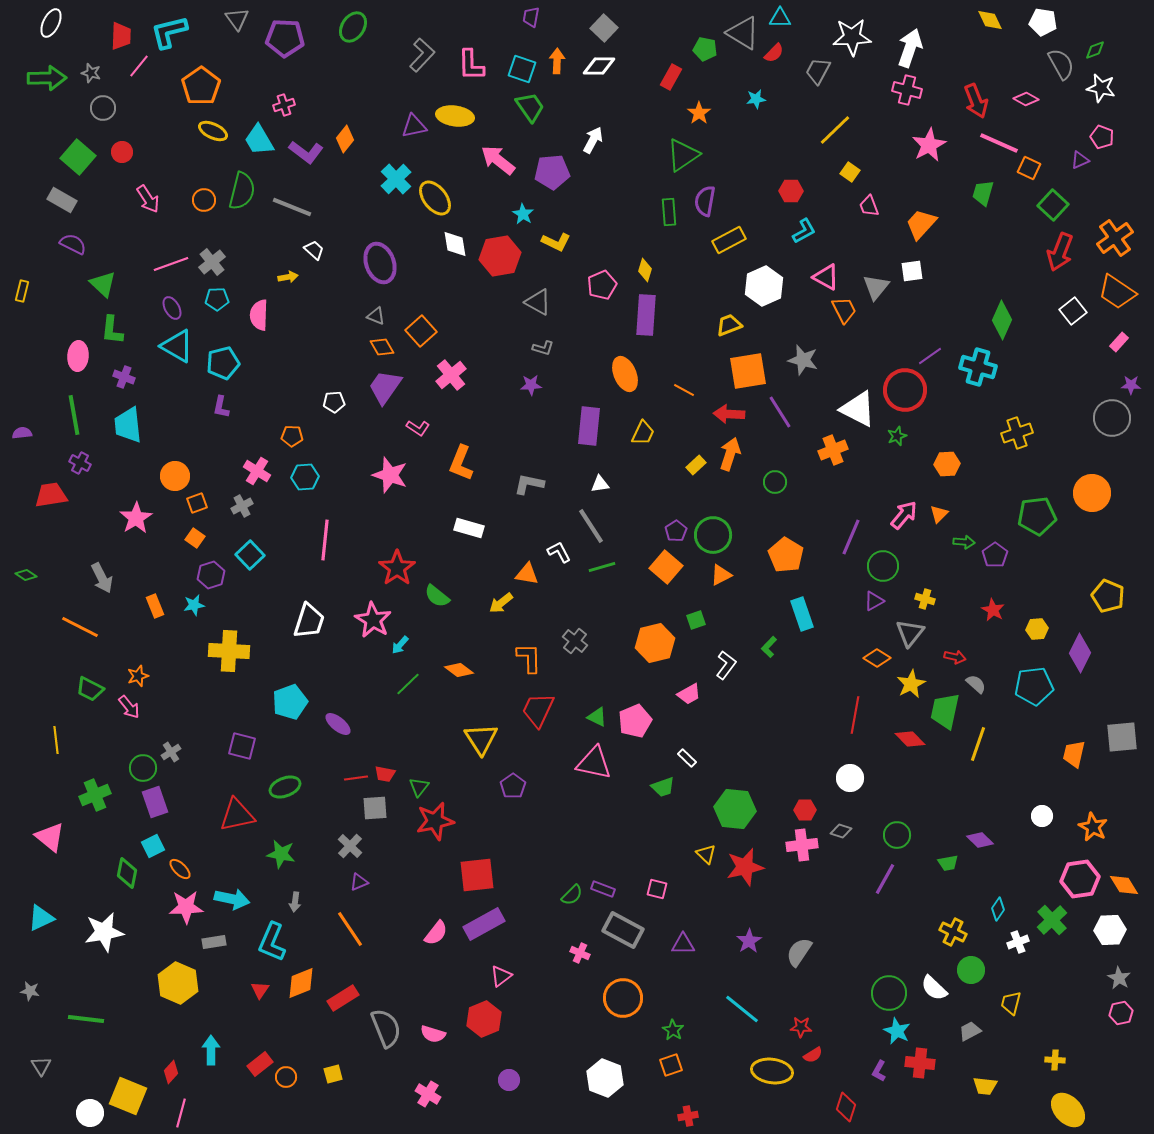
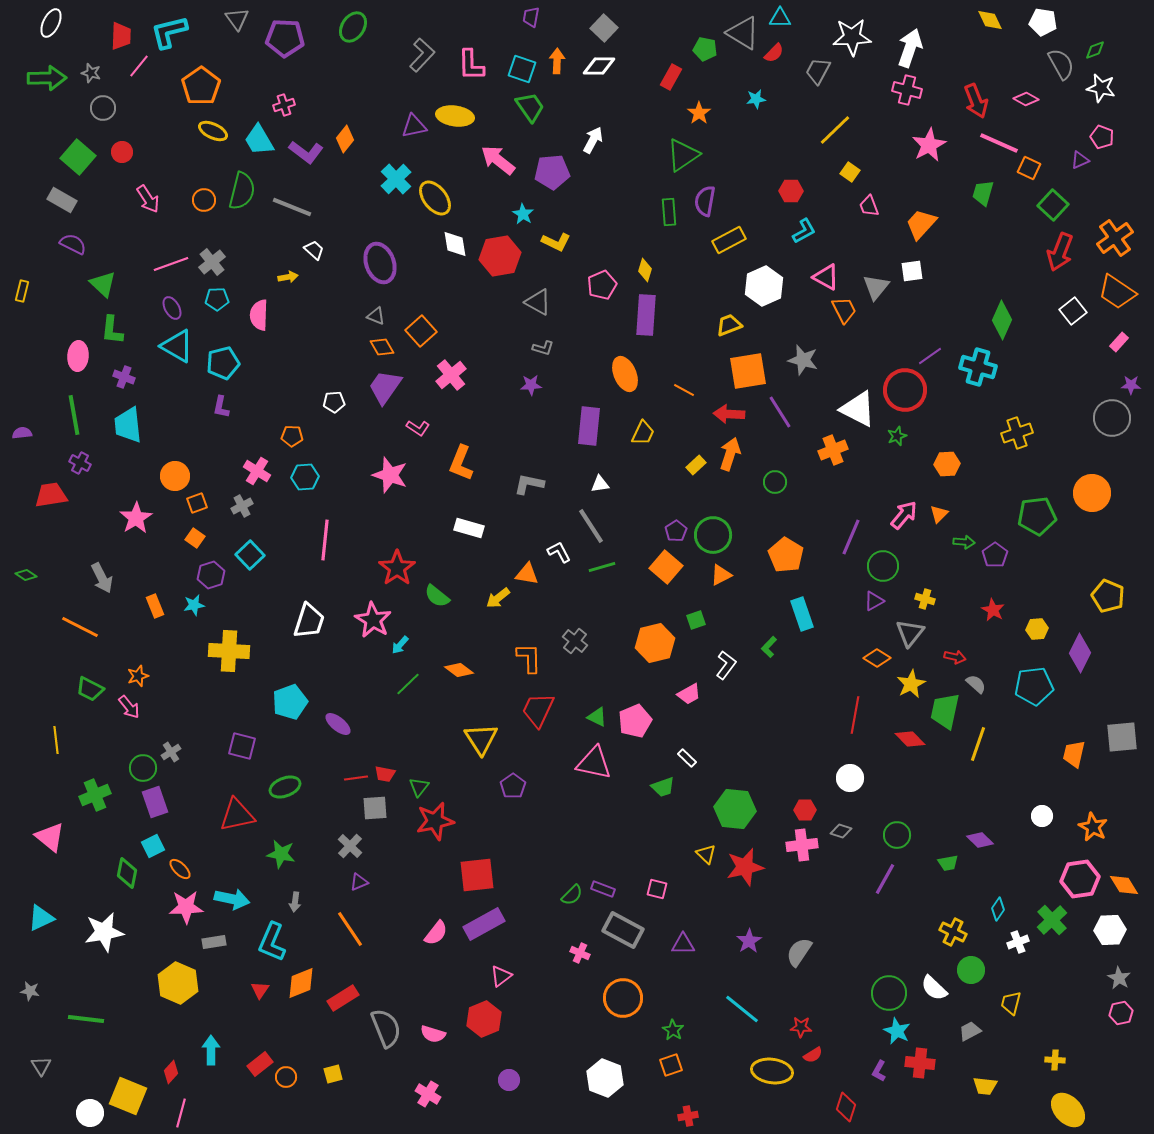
yellow arrow at (501, 603): moved 3 px left, 5 px up
